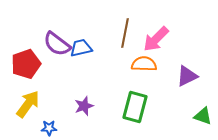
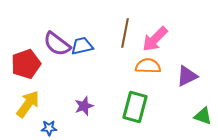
pink arrow: moved 1 px left
blue trapezoid: moved 1 px right, 2 px up
orange semicircle: moved 4 px right, 2 px down
